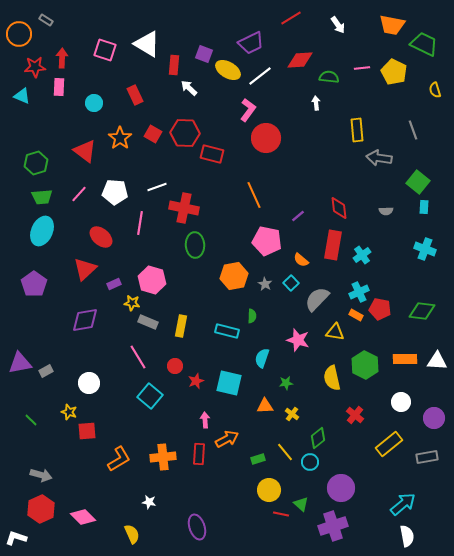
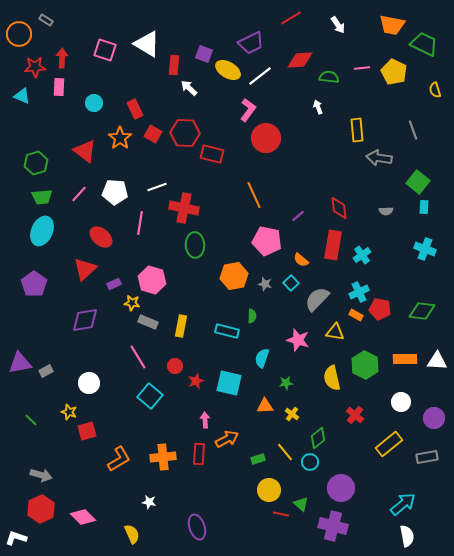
red rectangle at (135, 95): moved 14 px down
white arrow at (316, 103): moved 2 px right, 4 px down; rotated 16 degrees counterclockwise
gray star at (265, 284): rotated 16 degrees counterclockwise
red square at (87, 431): rotated 12 degrees counterclockwise
purple cross at (333, 526): rotated 32 degrees clockwise
